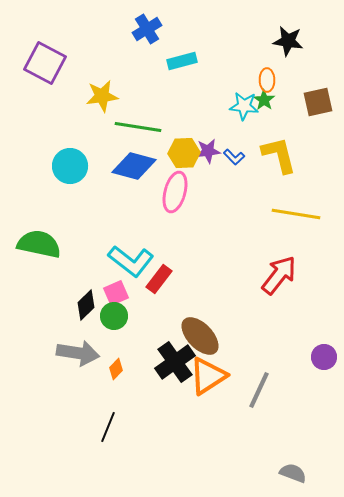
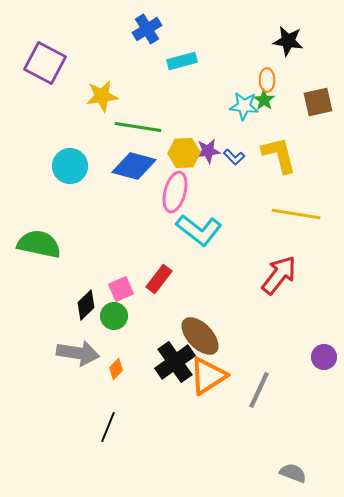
cyan L-shape: moved 68 px right, 31 px up
pink square: moved 5 px right, 4 px up
